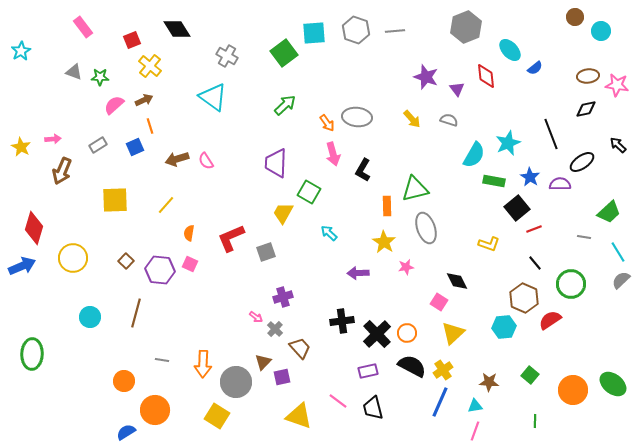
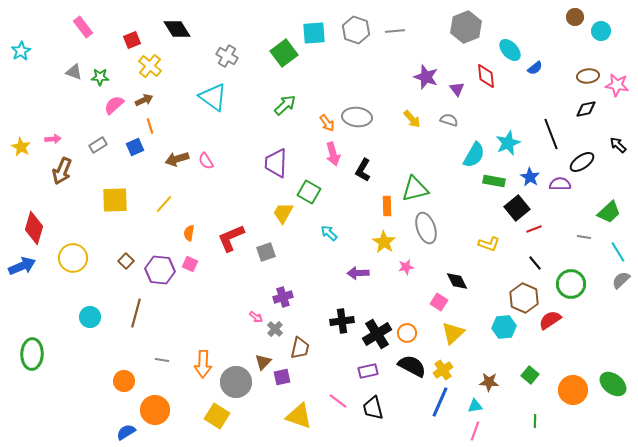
yellow line at (166, 205): moved 2 px left, 1 px up
black cross at (377, 334): rotated 12 degrees clockwise
brown trapezoid at (300, 348): rotated 55 degrees clockwise
